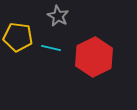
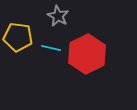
red hexagon: moved 7 px left, 3 px up
